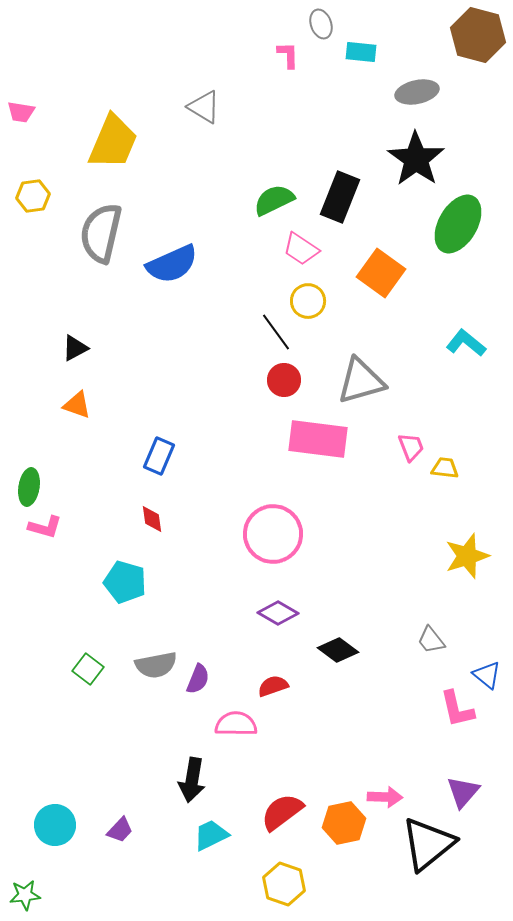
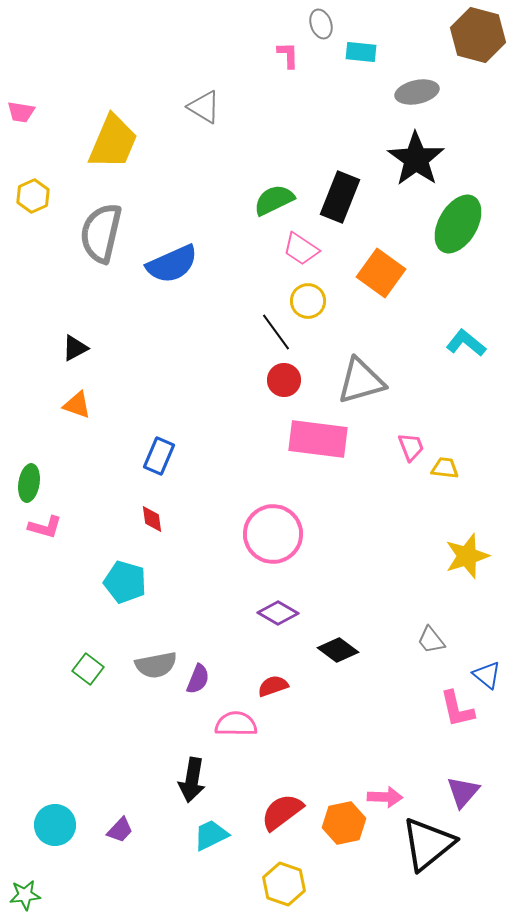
yellow hexagon at (33, 196): rotated 16 degrees counterclockwise
green ellipse at (29, 487): moved 4 px up
